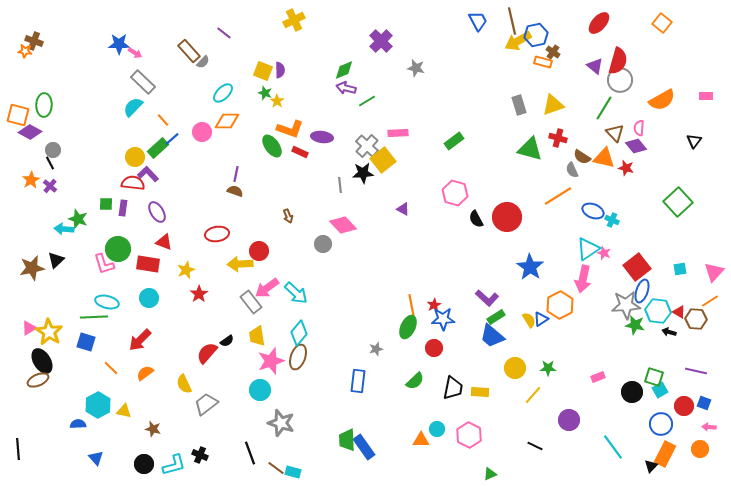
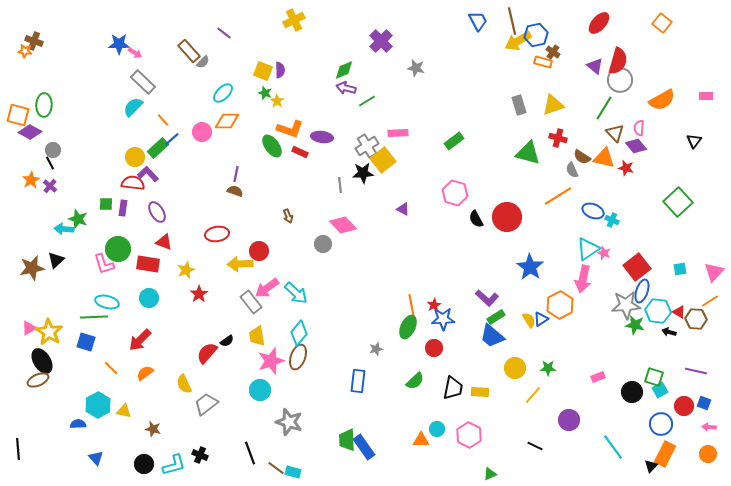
gray cross at (367, 146): rotated 15 degrees clockwise
green triangle at (530, 149): moved 2 px left, 4 px down
gray star at (281, 423): moved 8 px right, 1 px up
orange circle at (700, 449): moved 8 px right, 5 px down
